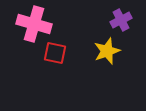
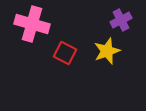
pink cross: moved 2 px left
red square: moved 10 px right; rotated 15 degrees clockwise
